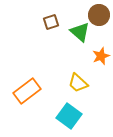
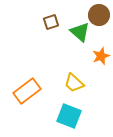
yellow trapezoid: moved 4 px left
cyan square: rotated 15 degrees counterclockwise
